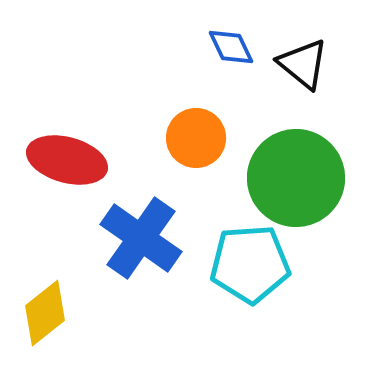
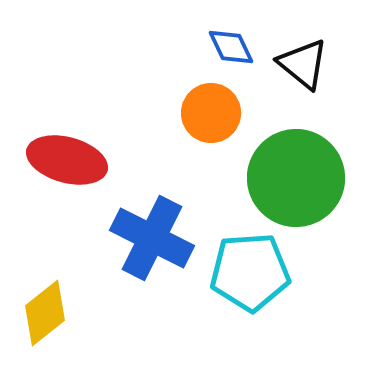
orange circle: moved 15 px right, 25 px up
blue cross: moved 11 px right; rotated 8 degrees counterclockwise
cyan pentagon: moved 8 px down
